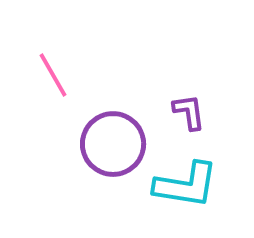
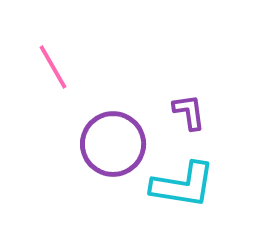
pink line: moved 8 px up
cyan L-shape: moved 3 px left
